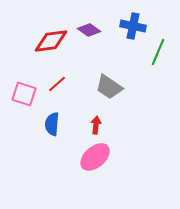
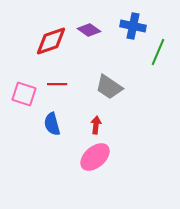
red diamond: rotated 12 degrees counterclockwise
red line: rotated 42 degrees clockwise
blue semicircle: rotated 20 degrees counterclockwise
